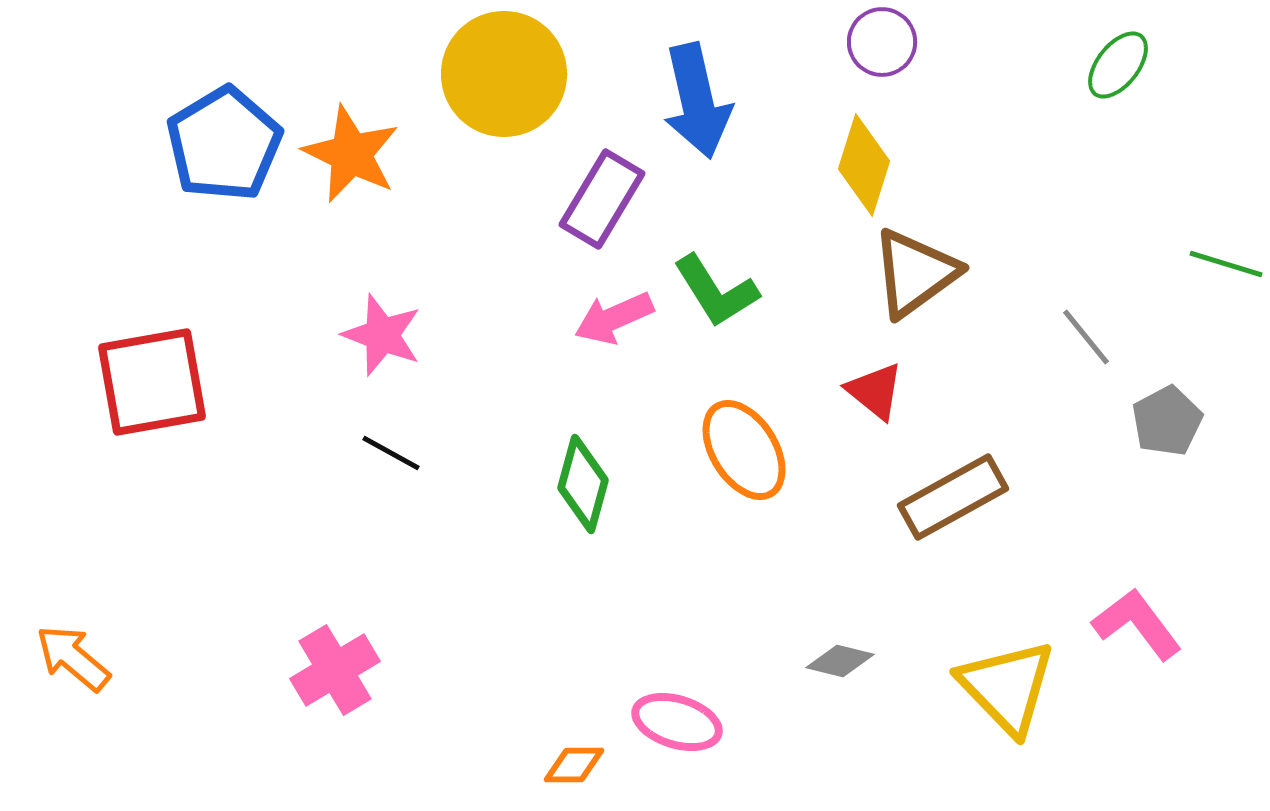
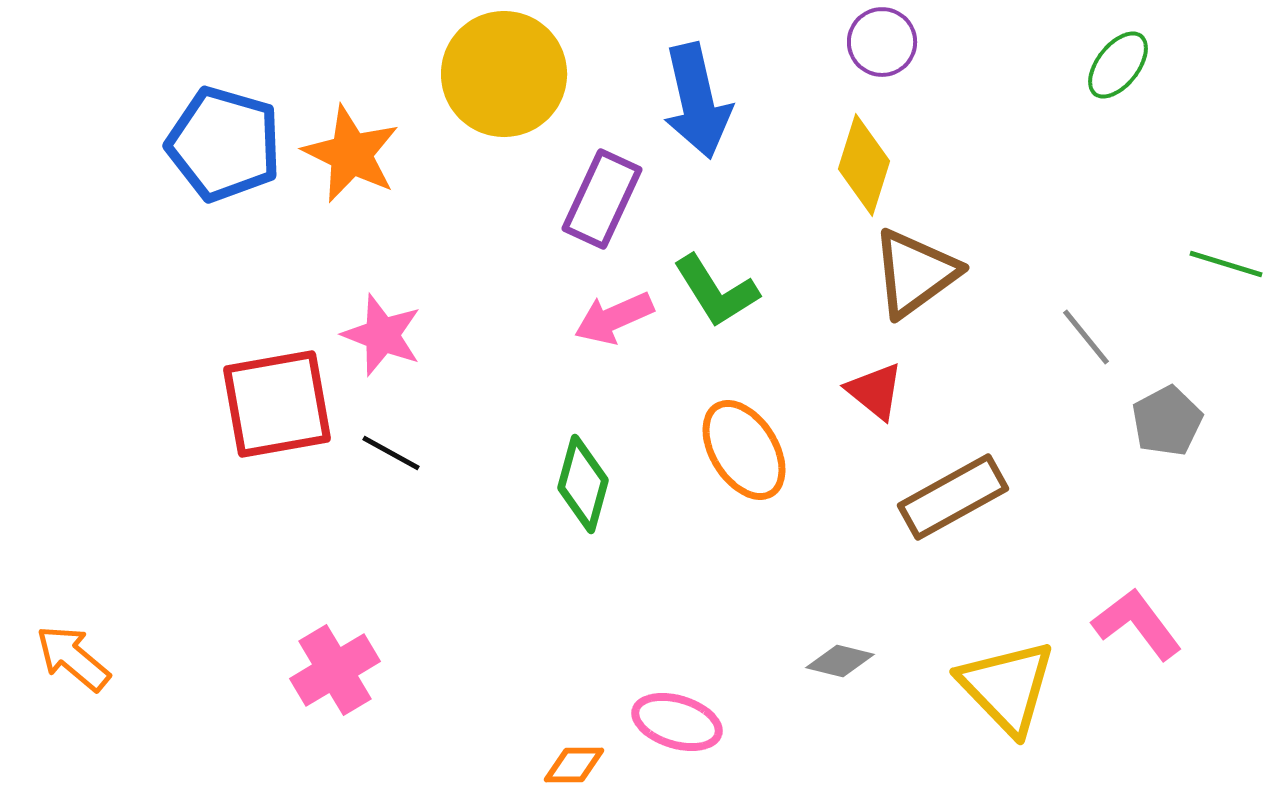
blue pentagon: rotated 25 degrees counterclockwise
purple rectangle: rotated 6 degrees counterclockwise
red square: moved 125 px right, 22 px down
